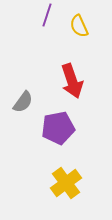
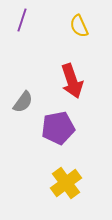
purple line: moved 25 px left, 5 px down
